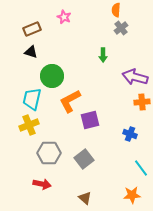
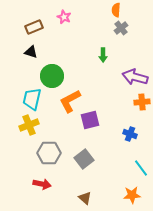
brown rectangle: moved 2 px right, 2 px up
